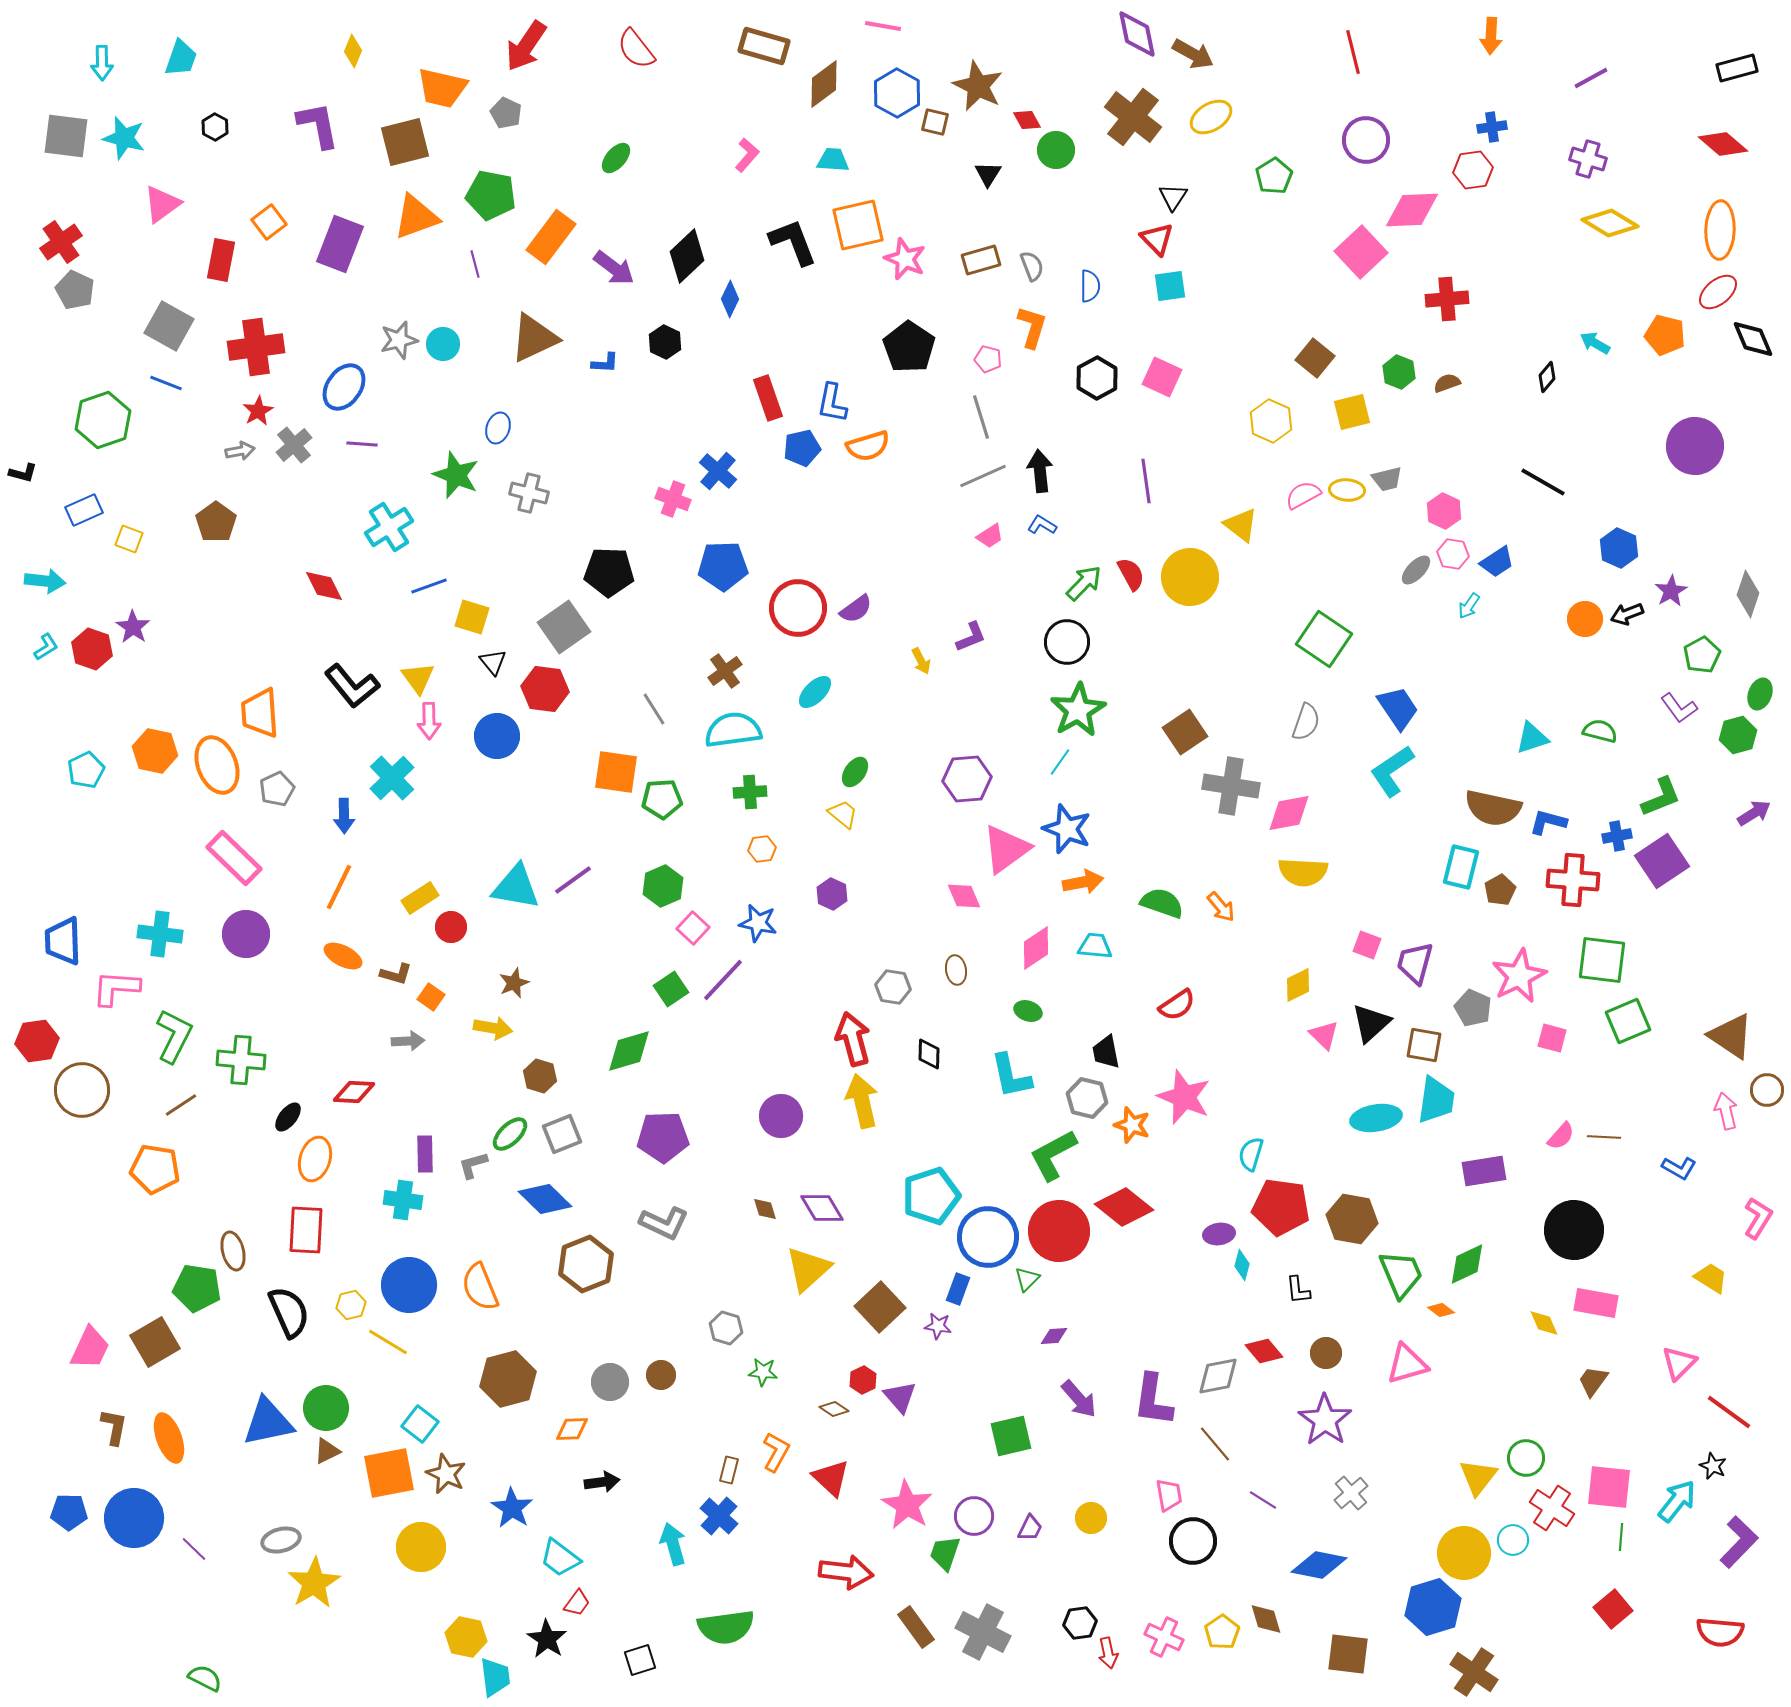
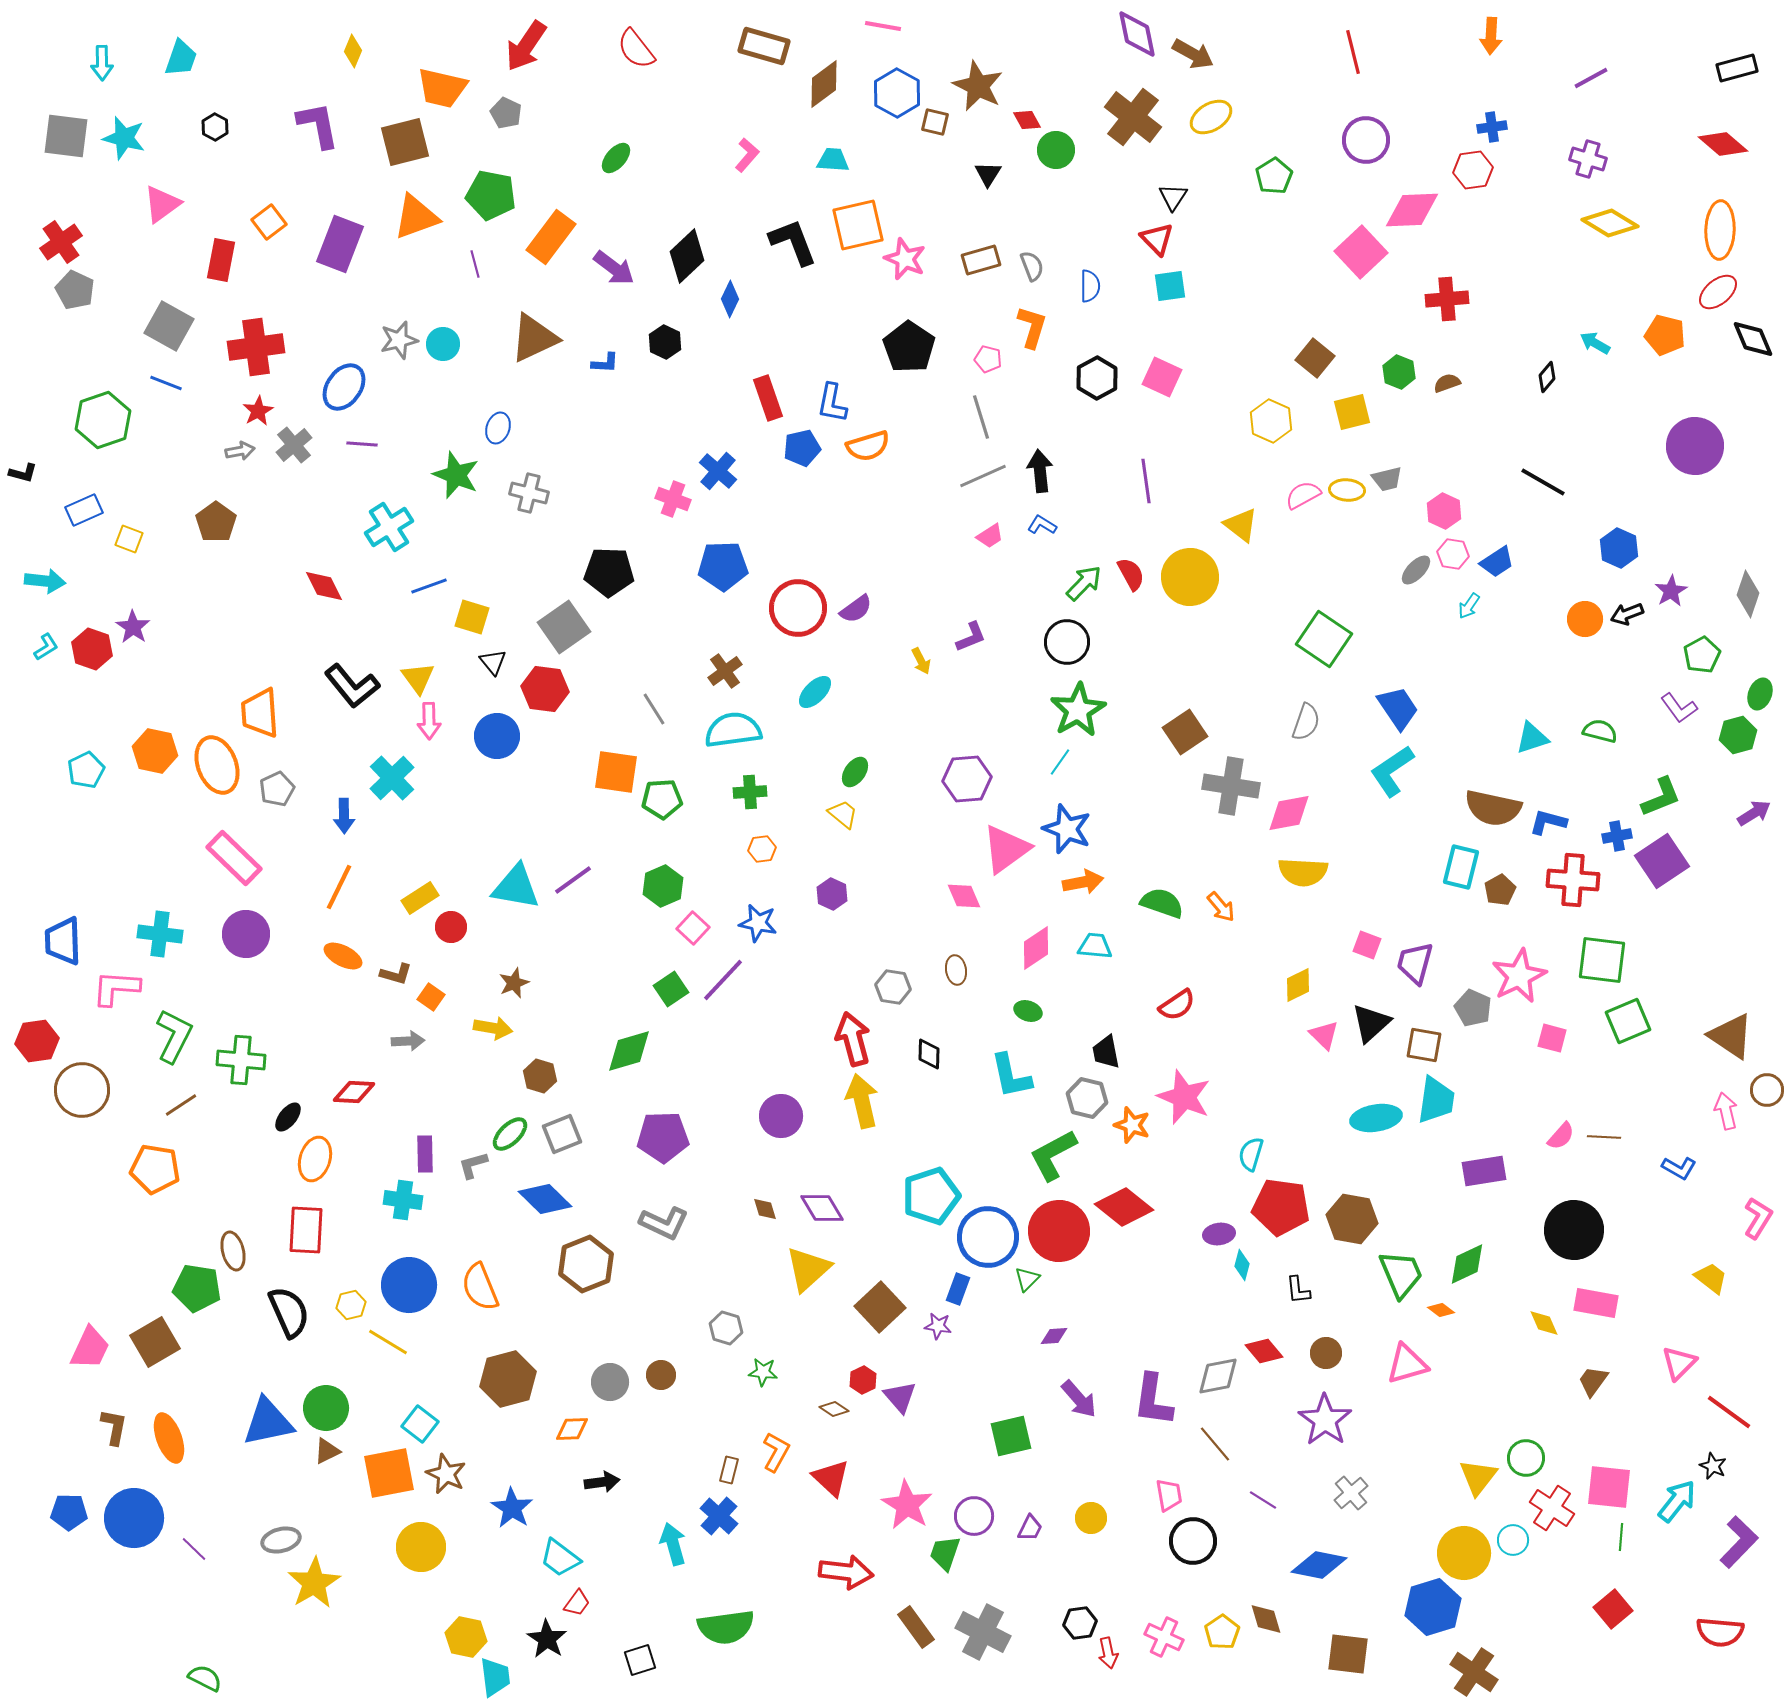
yellow trapezoid at (1711, 1278): rotated 6 degrees clockwise
